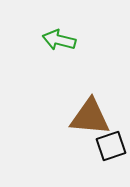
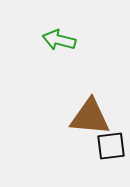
black square: rotated 12 degrees clockwise
